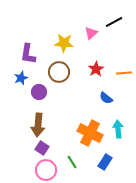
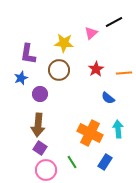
brown circle: moved 2 px up
purple circle: moved 1 px right, 2 px down
blue semicircle: moved 2 px right
purple square: moved 2 px left
